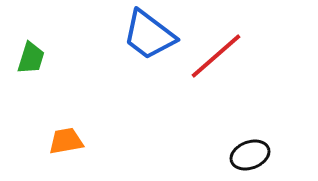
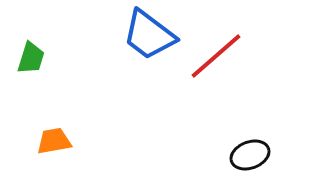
orange trapezoid: moved 12 px left
